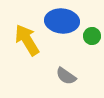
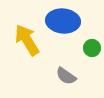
blue ellipse: moved 1 px right
green circle: moved 12 px down
